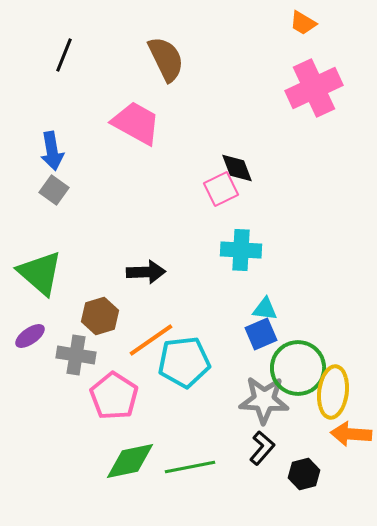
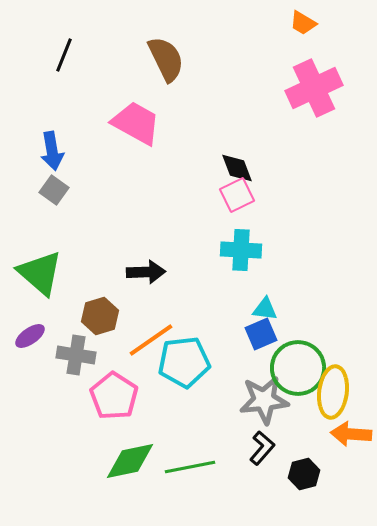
pink square: moved 16 px right, 6 px down
gray star: rotated 9 degrees counterclockwise
